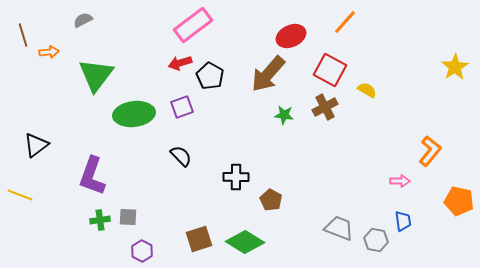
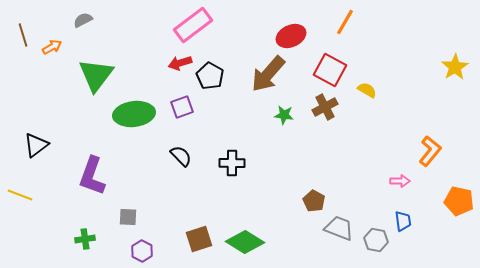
orange line: rotated 12 degrees counterclockwise
orange arrow: moved 3 px right, 5 px up; rotated 24 degrees counterclockwise
black cross: moved 4 px left, 14 px up
brown pentagon: moved 43 px right, 1 px down
green cross: moved 15 px left, 19 px down
